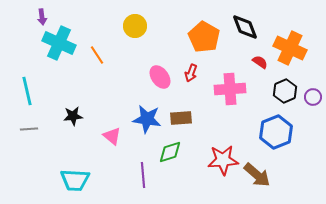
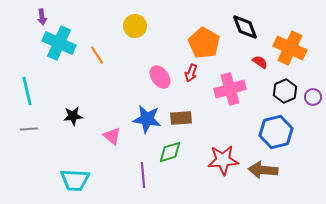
orange pentagon: moved 6 px down
pink cross: rotated 12 degrees counterclockwise
blue hexagon: rotated 8 degrees clockwise
brown arrow: moved 6 px right, 5 px up; rotated 144 degrees clockwise
